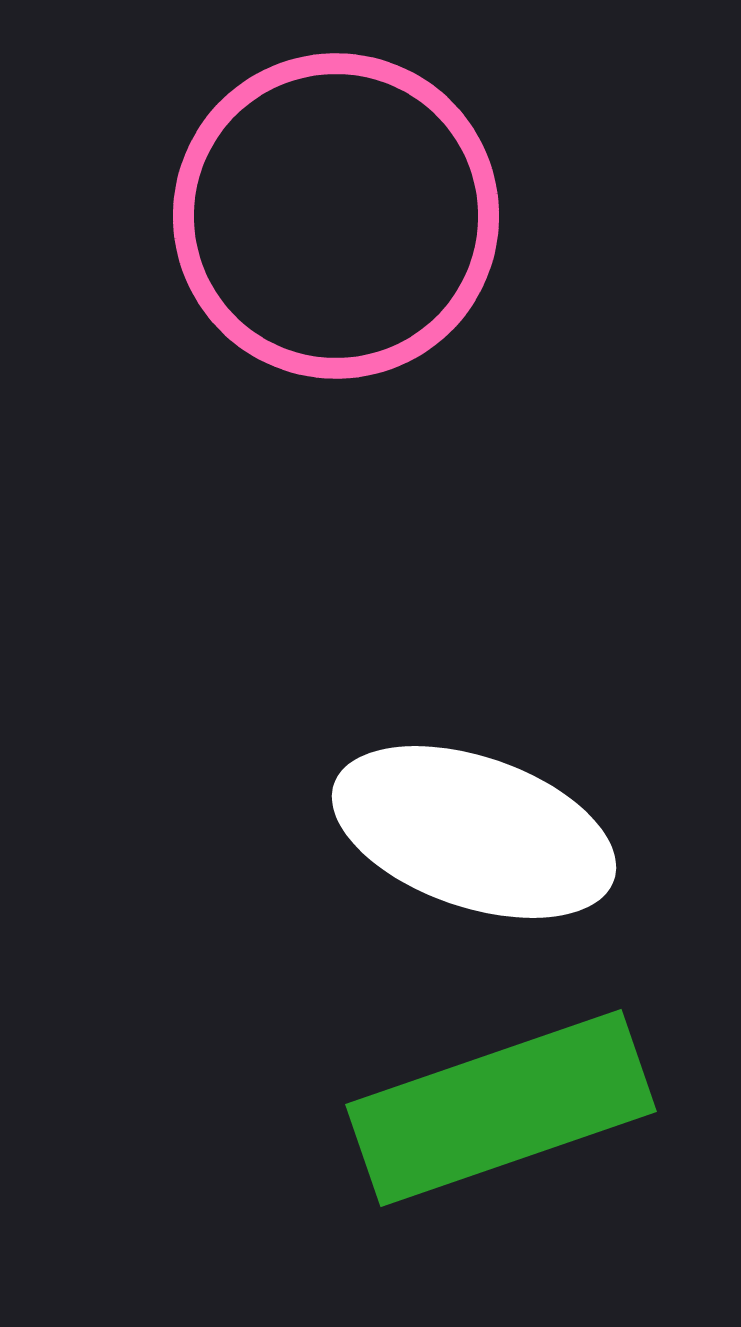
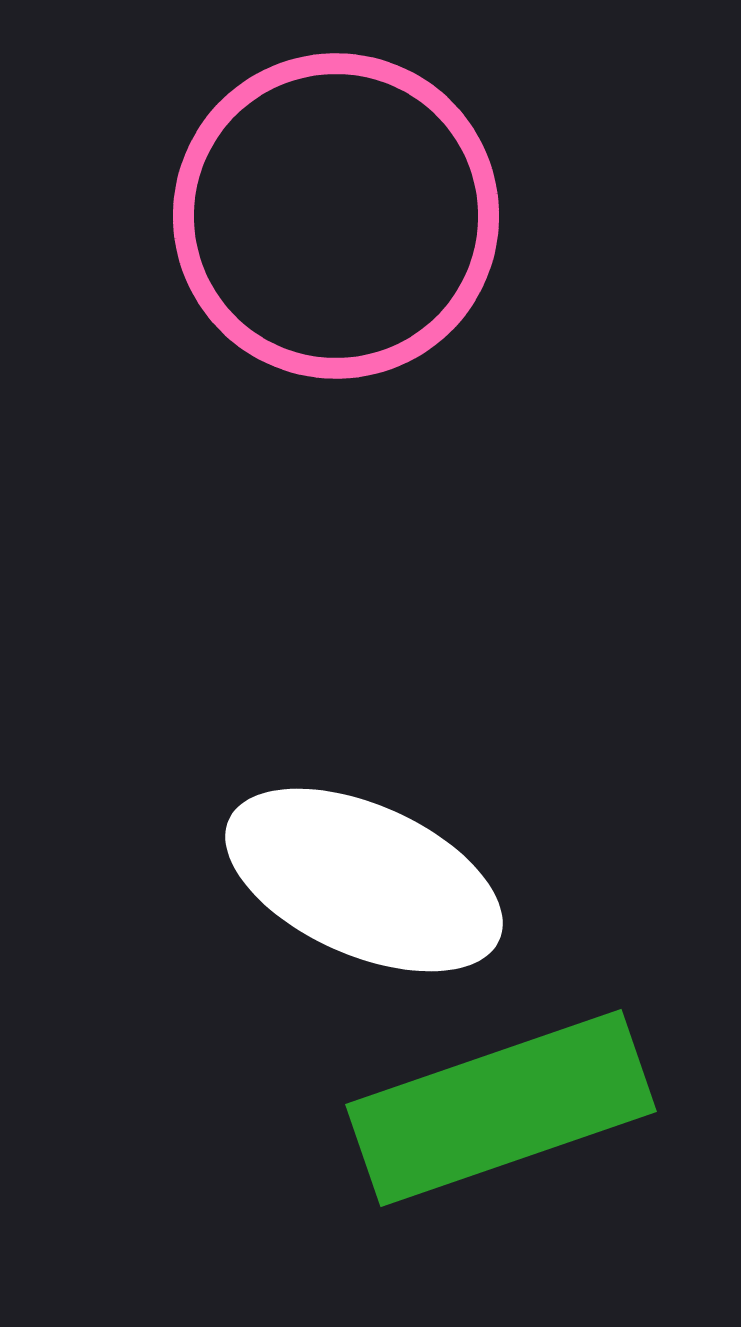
white ellipse: moved 110 px left, 48 px down; rotated 5 degrees clockwise
